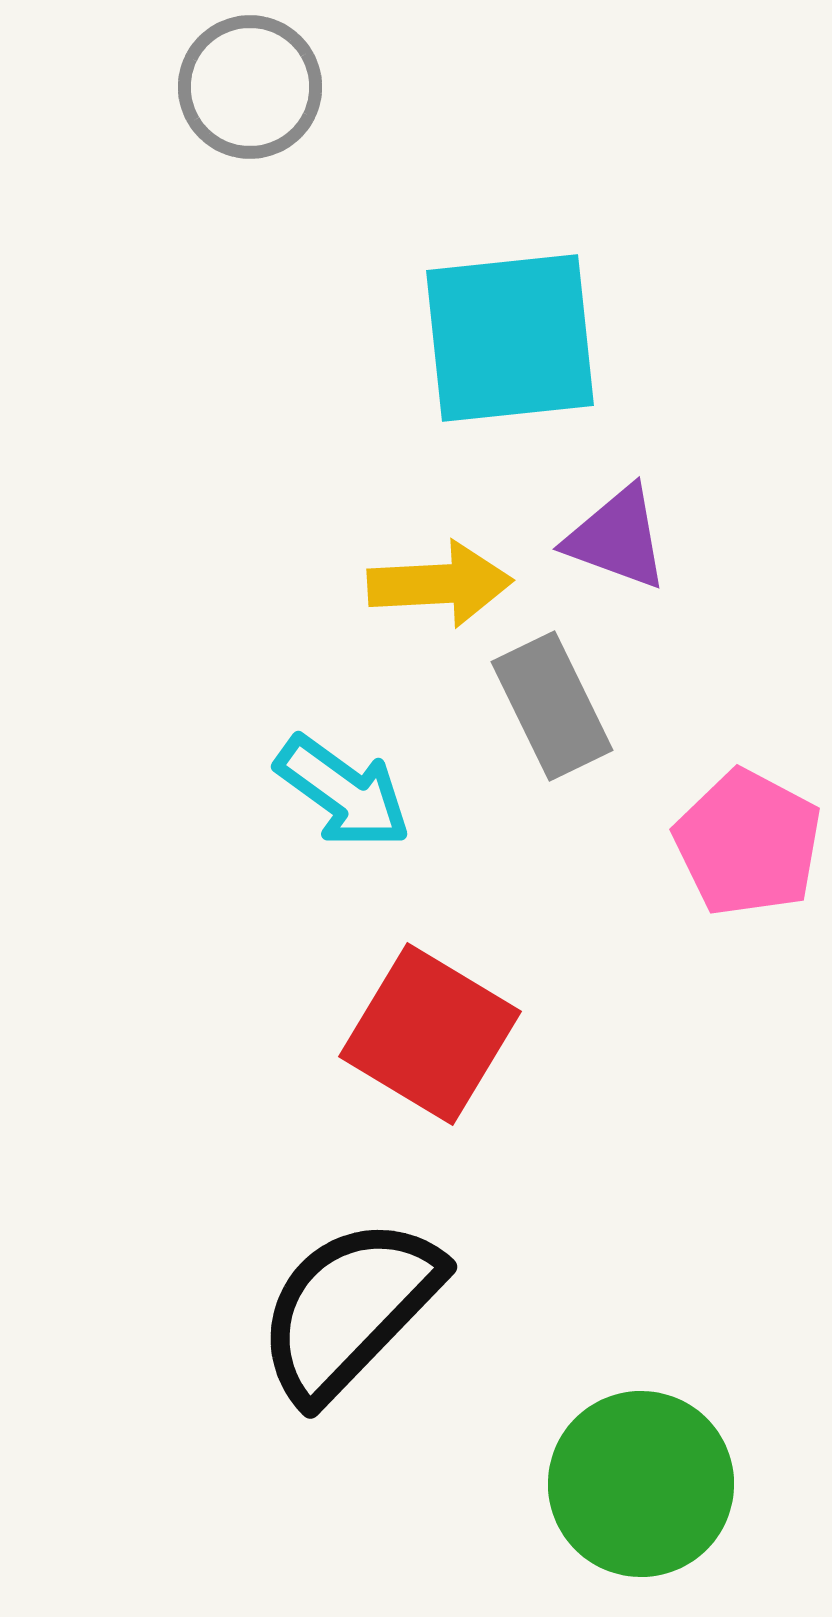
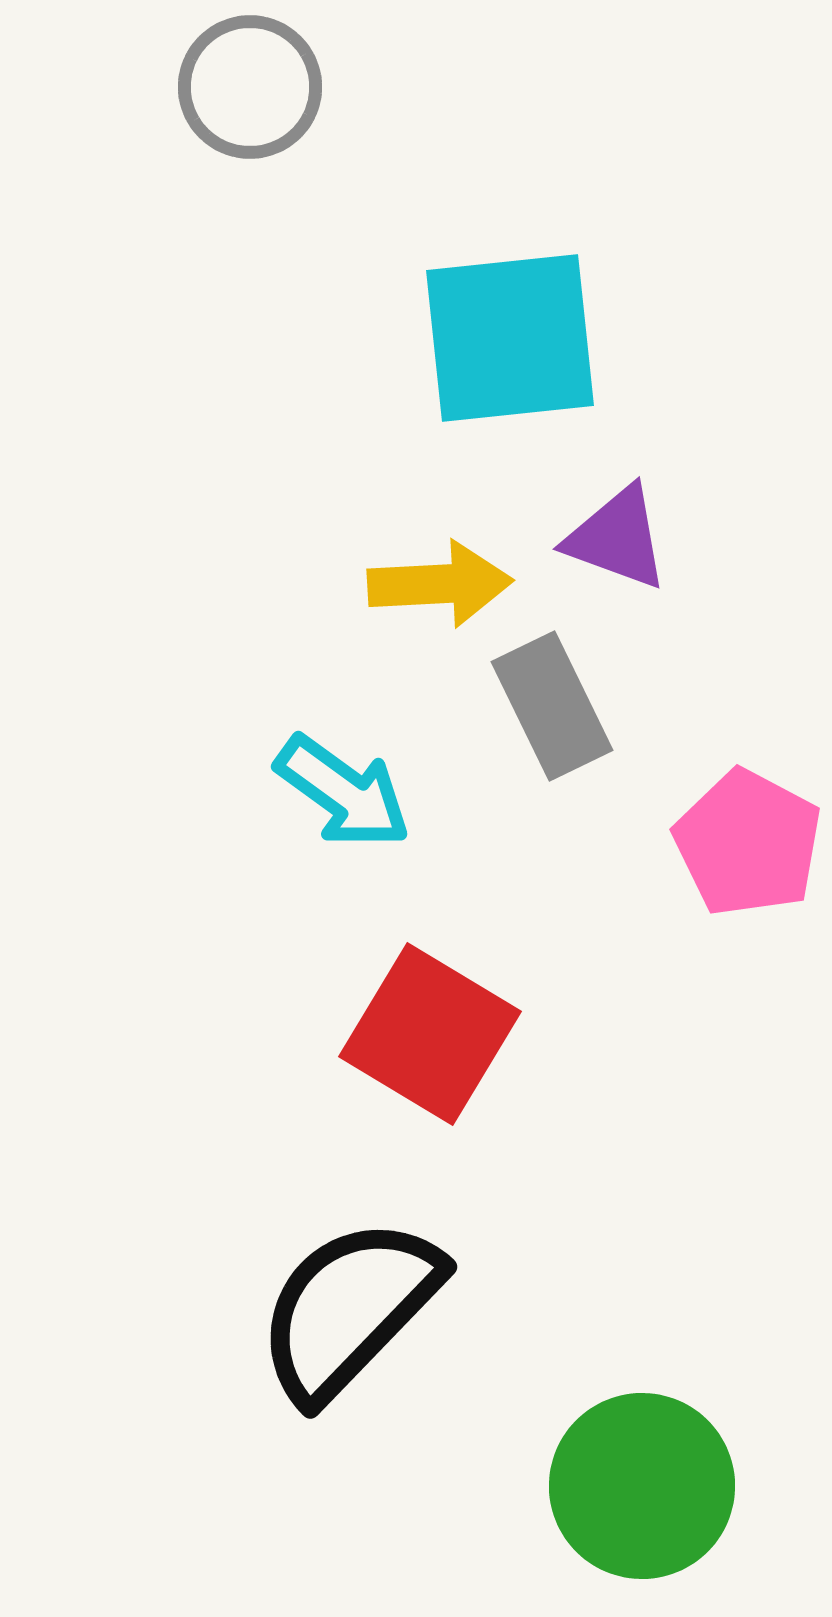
green circle: moved 1 px right, 2 px down
